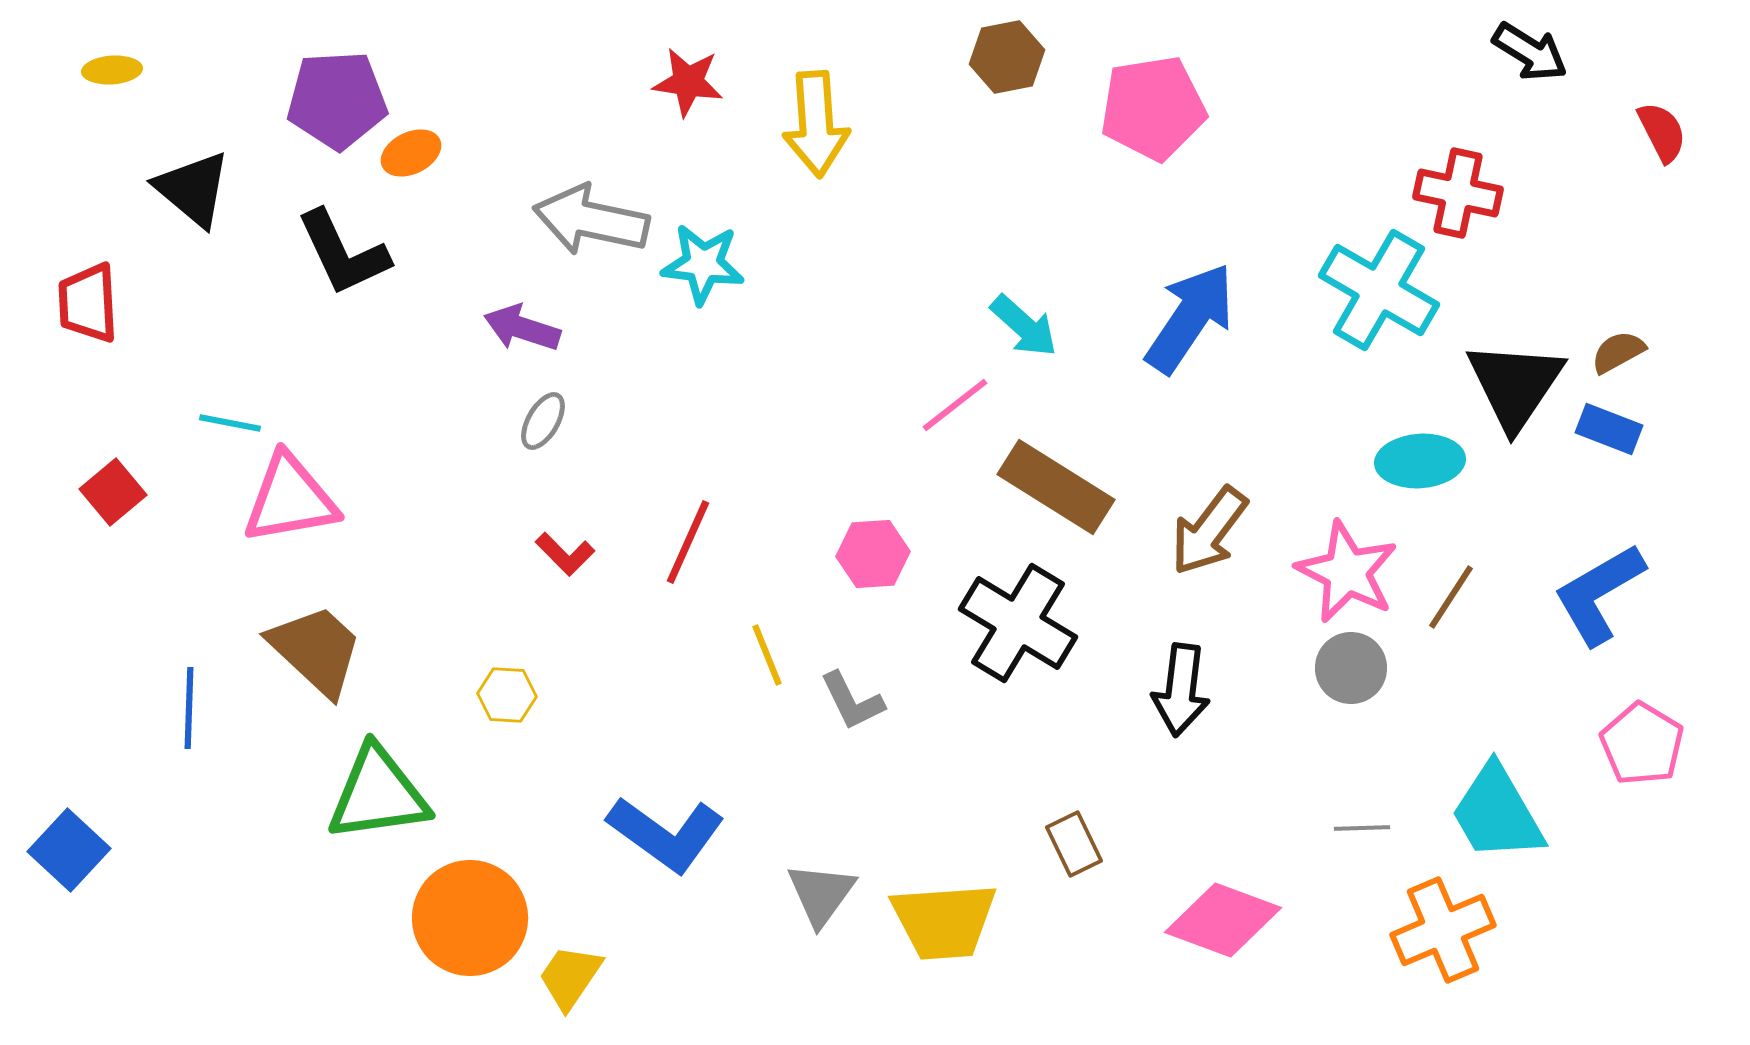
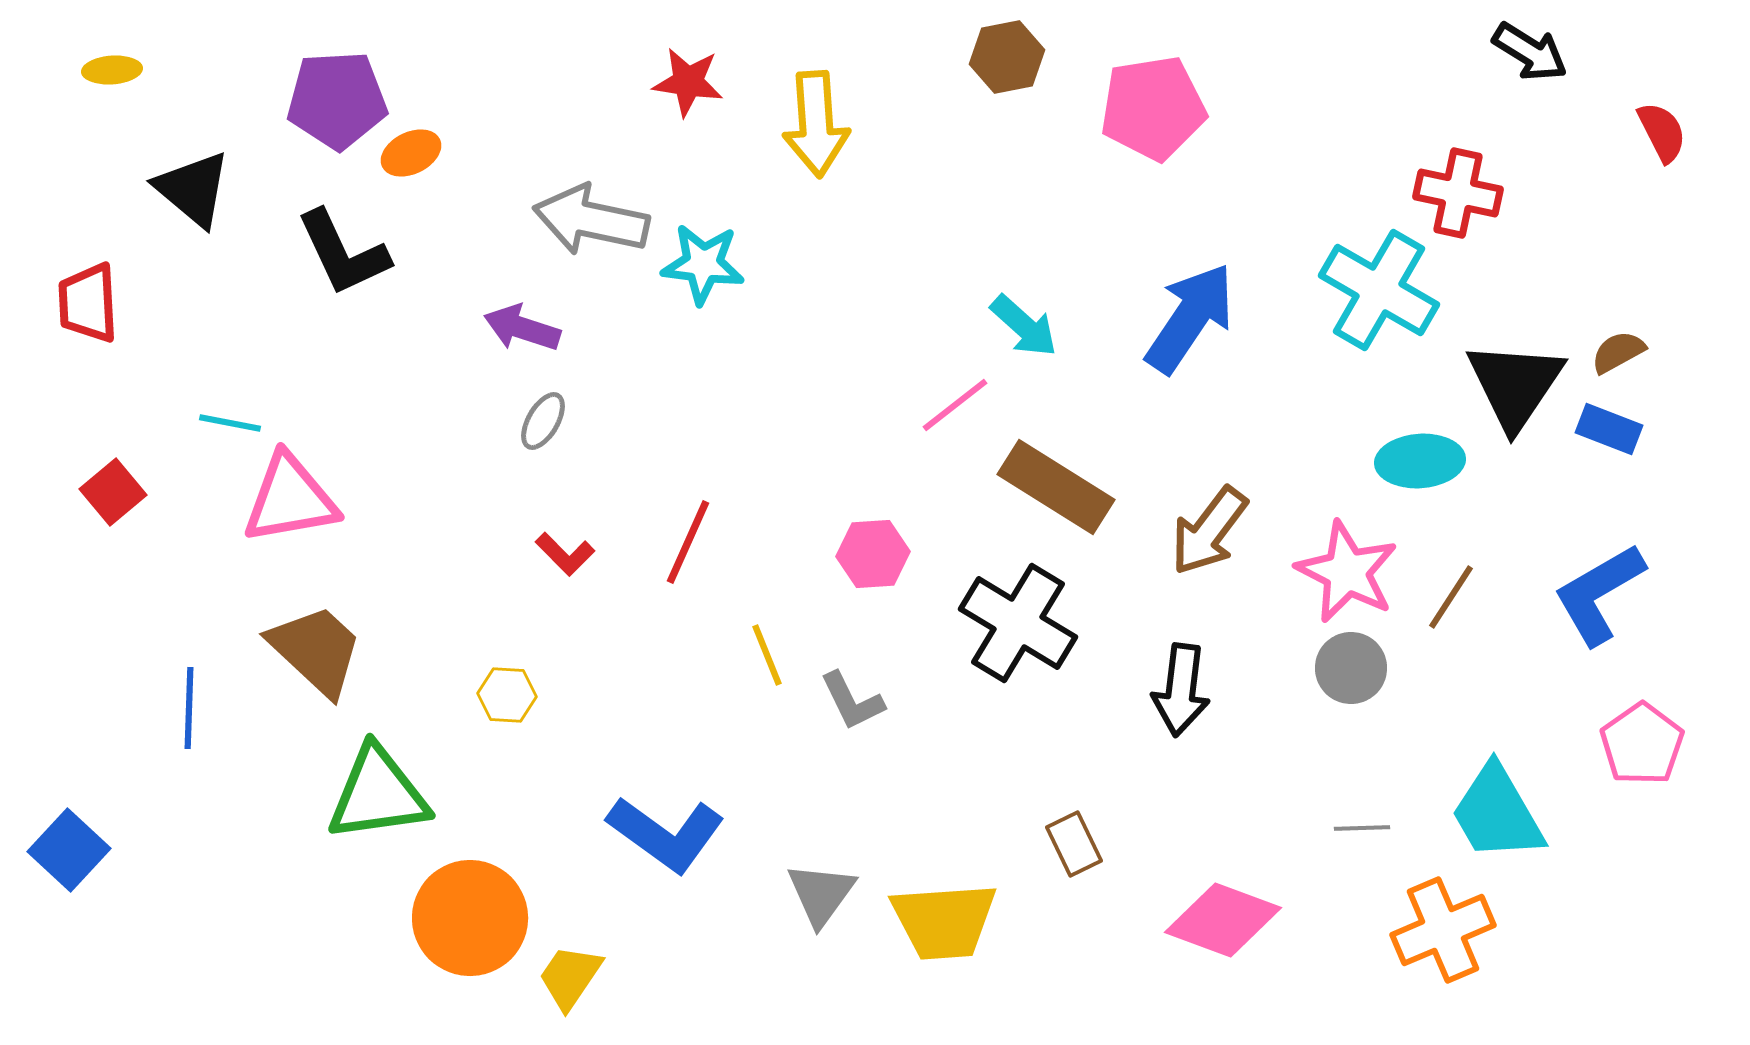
pink pentagon at (1642, 744): rotated 6 degrees clockwise
